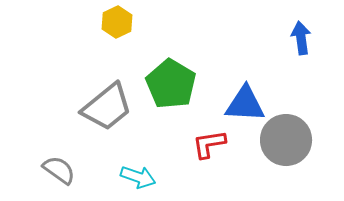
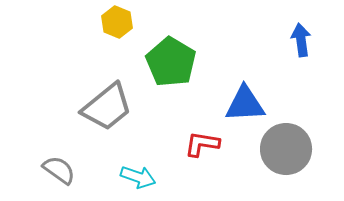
yellow hexagon: rotated 12 degrees counterclockwise
blue arrow: moved 2 px down
green pentagon: moved 22 px up
blue triangle: rotated 6 degrees counterclockwise
gray circle: moved 9 px down
red L-shape: moved 7 px left; rotated 18 degrees clockwise
